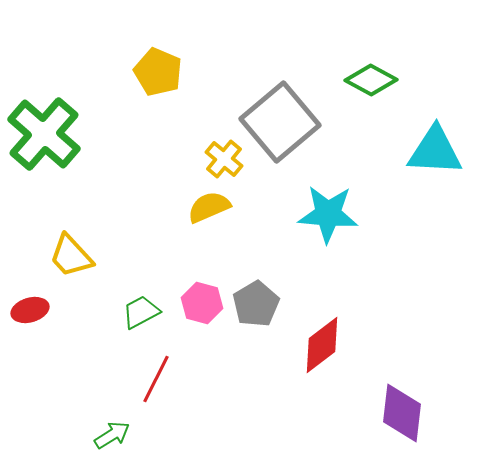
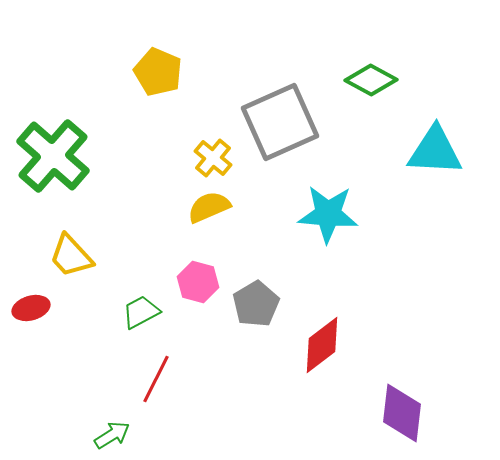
gray square: rotated 16 degrees clockwise
green cross: moved 9 px right, 22 px down
yellow cross: moved 11 px left, 1 px up
pink hexagon: moved 4 px left, 21 px up
red ellipse: moved 1 px right, 2 px up
